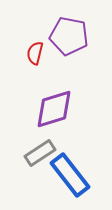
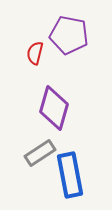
purple pentagon: moved 1 px up
purple diamond: moved 1 px up; rotated 57 degrees counterclockwise
blue rectangle: rotated 27 degrees clockwise
